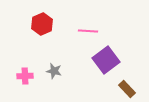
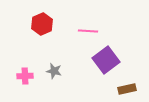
brown rectangle: rotated 60 degrees counterclockwise
